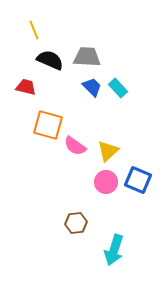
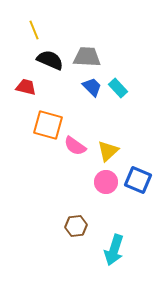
brown hexagon: moved 3 px down
